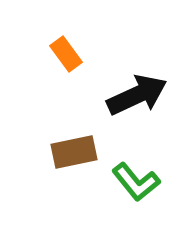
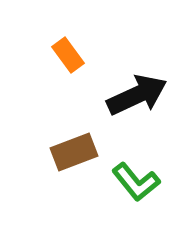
orange rectangle: moved 2 px right, 1 px down
brown rectangle: rotated 9 degrees counterclockwise
